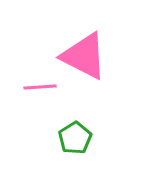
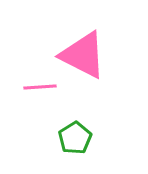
pink triangle: moved 1 px left, 1 px up
